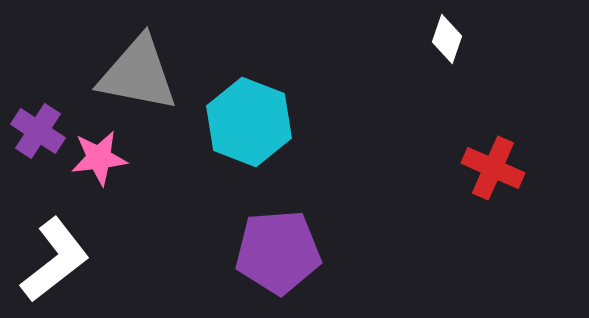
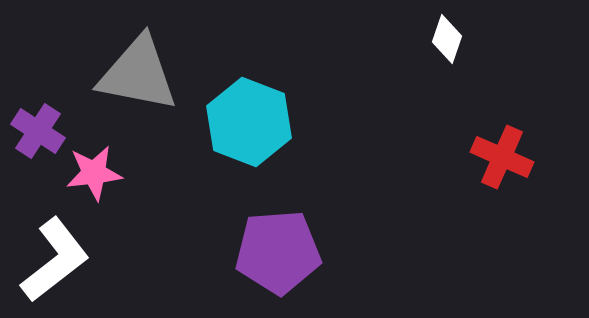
pink star: moved 5 px left, 15 px down
red cross: moved 9 px right, 11 px up
